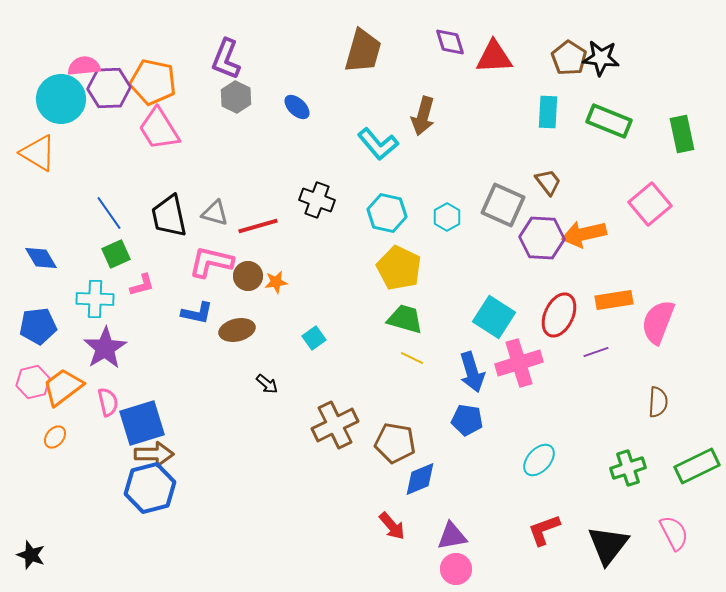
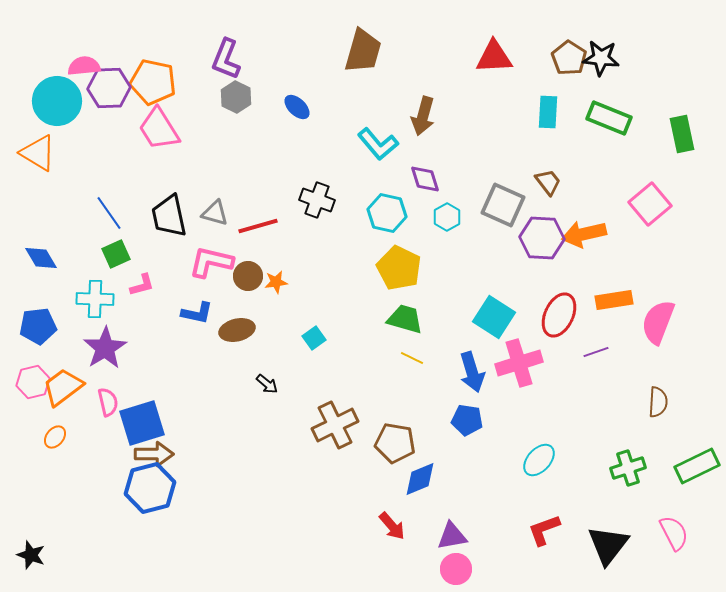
purple diamond at (450, 42): moved 25 px left, 137 px down
cyan circle at (61, 99): moved 4 px left, 2 px down
green rectangle at (609, 121): moved 3 px up
